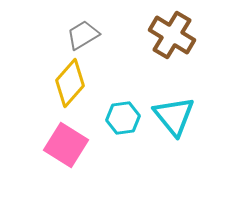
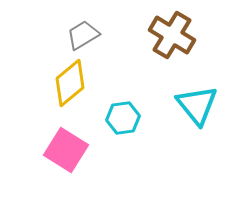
yellow diamond: rotated 9 degrees clockwise
cyan triangle: moved 23 px right, 11 px up
pink square: moved 5 px down
